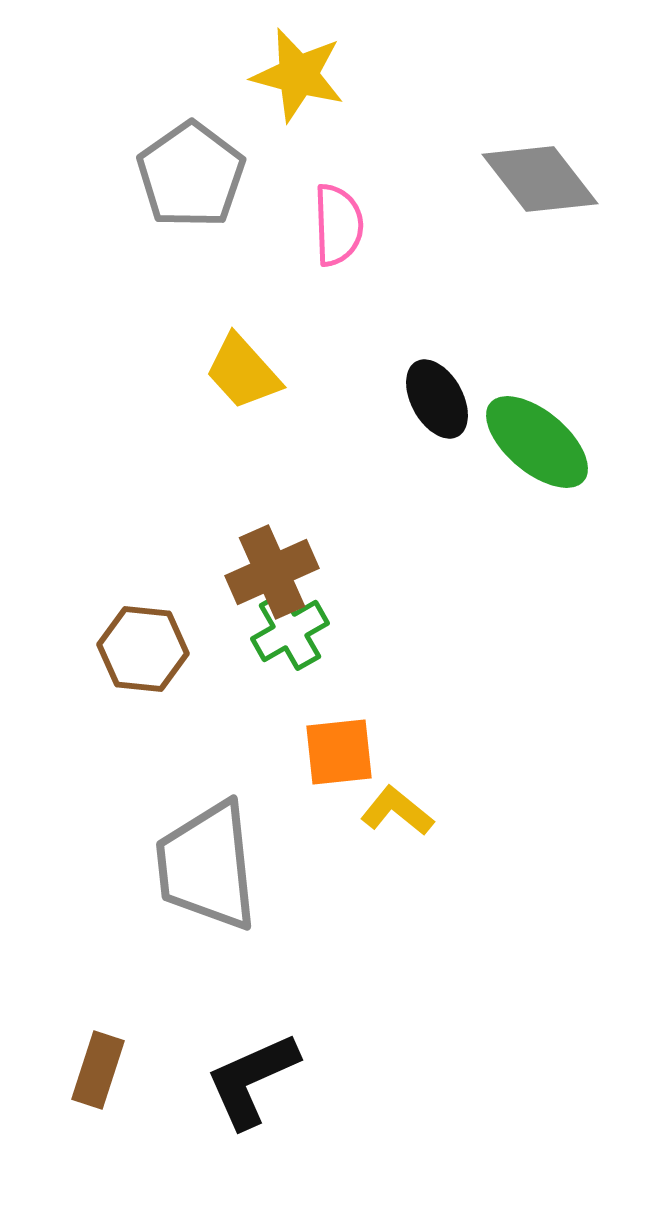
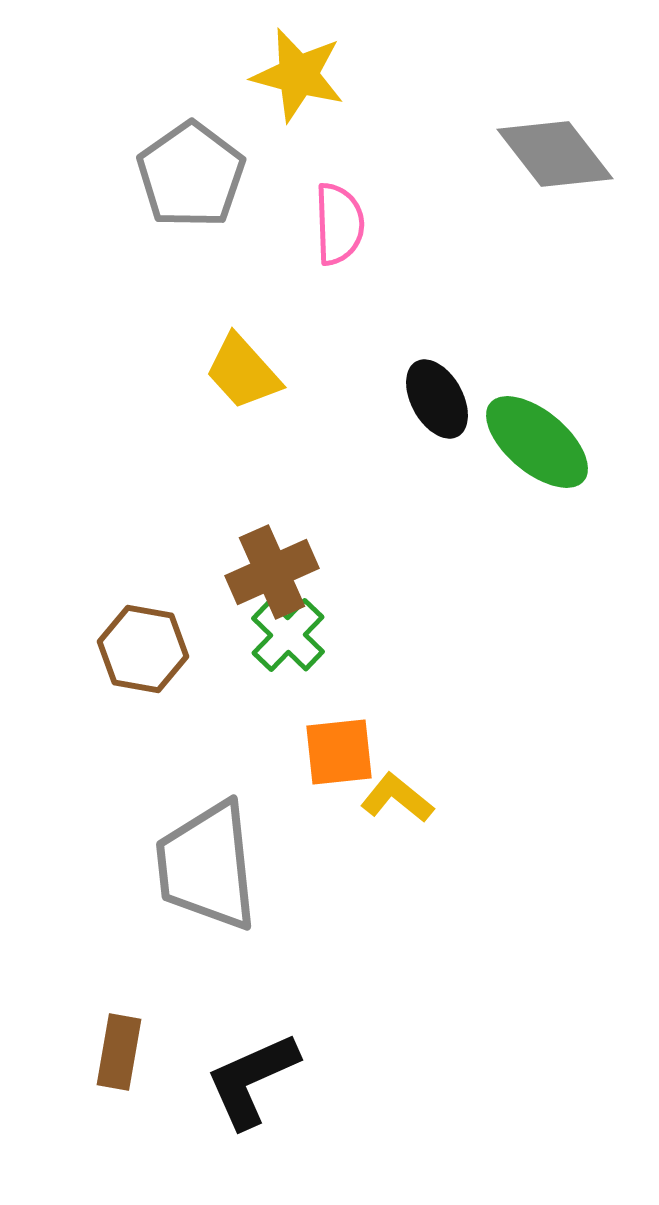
gray diamond: moved 15 px right, 25 px up
pink semicircle: moved 1 px right, 1 px up
green cross: moved 2 px left, 4 px down; rotated 16 degrees counterclockwise
brown hexagon: rotated 4 degrees clockwise
yellow L-shape: moved 13 px up
brown rectangle: moved 21 px right, 18 px up; rotated 8 degrees counterclockwise
